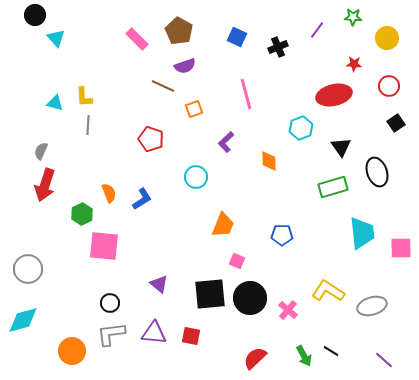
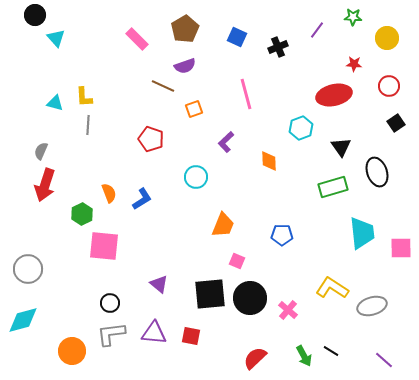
brown pentagon at (179, 31): moved 6 px right, 2 px up; rotated 12 degrees clockwise
yellow L-shape at (328, 291): moved 4 px right, 3 px up
